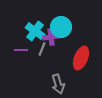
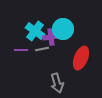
cyan circle: moved 2 px right, 2 px down
gray line: rotated 56 degrees clockwise
gray arrow: moved 1 px left, 1 px up
